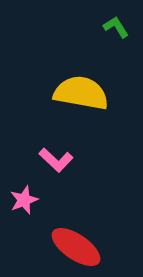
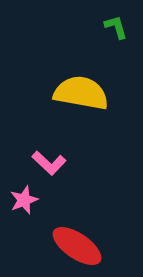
green L-shape: rotated 16 degrees clockwise
pink L-shape: moved 7 px left, 3 px down
red ellipse: moved 1 px right, 1 px up
